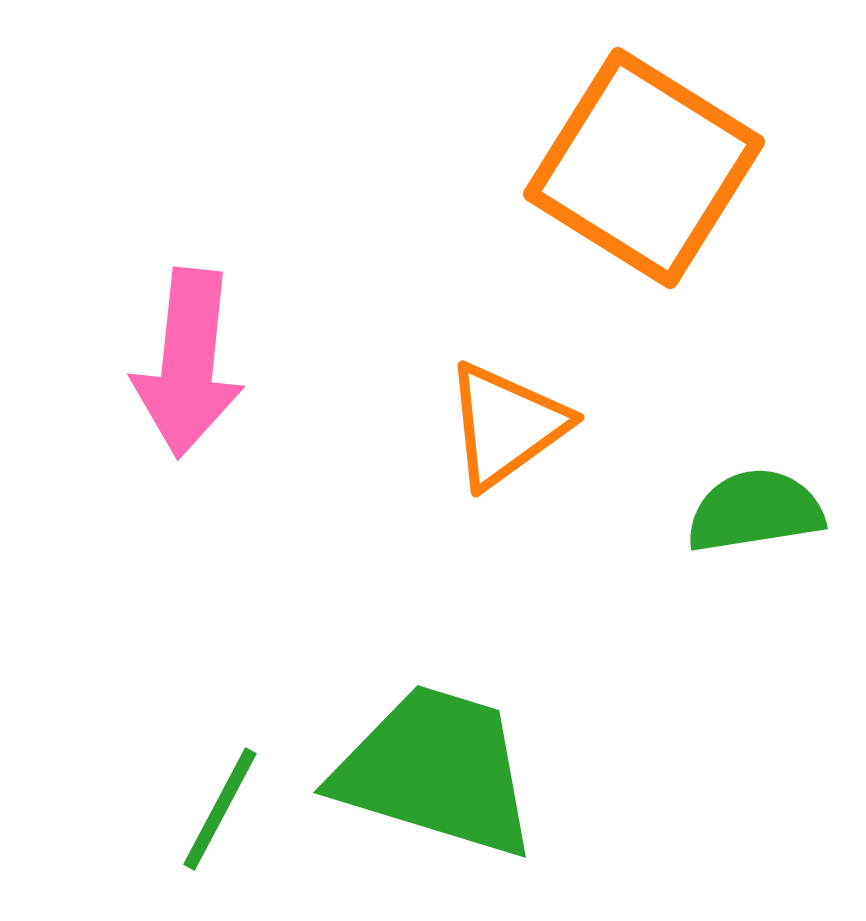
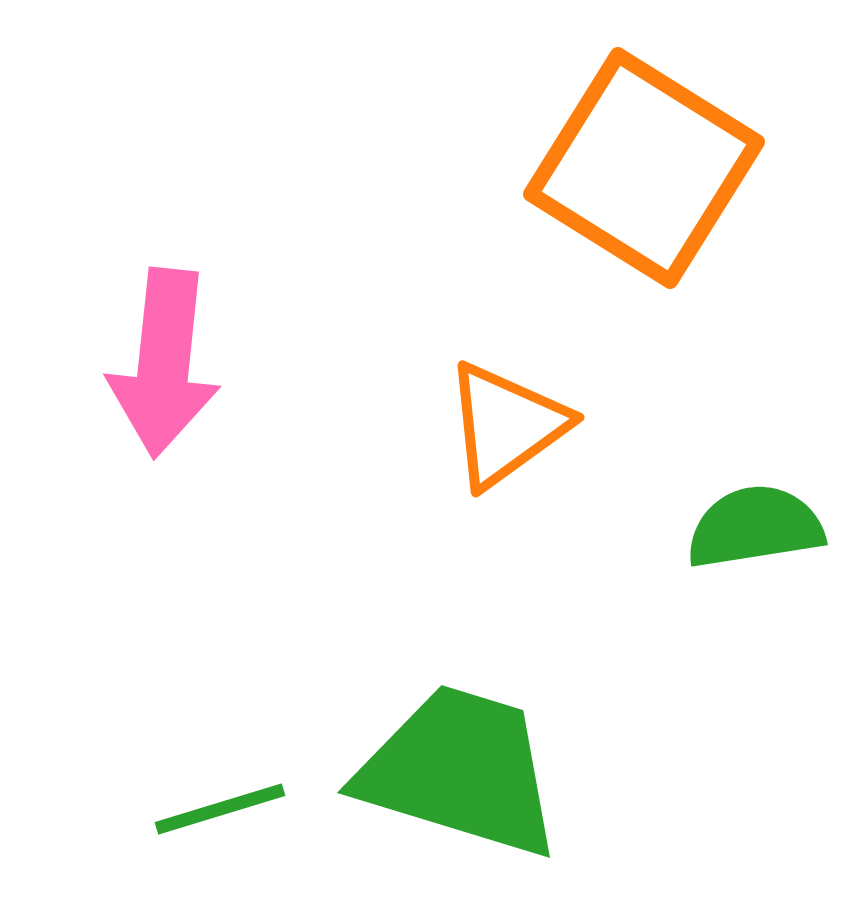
pink arrow: moved 24 px left
green semicircle: moved 16 px down
green trapezoid: moved 24 px right
green line: rotated 45 degrees clockwise
